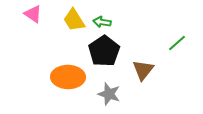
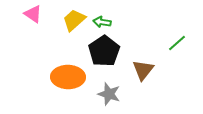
yellow trapezoid: rotated 80 degrees clockwise
